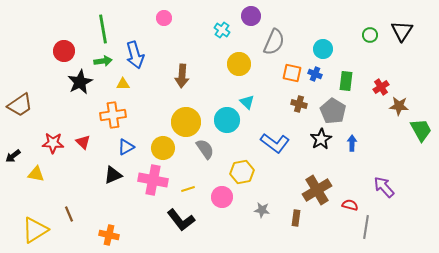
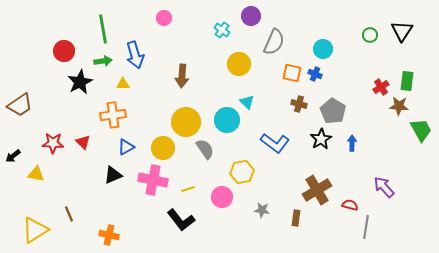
green rectangle at (346, 81): moved 61 px right
